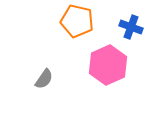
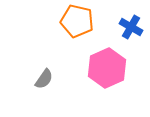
blue cross: rotated 10 degrees clockwise
pink hexagon: moved 1 px left, 3 px down
